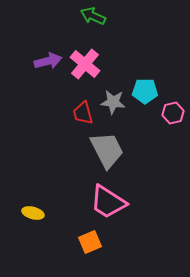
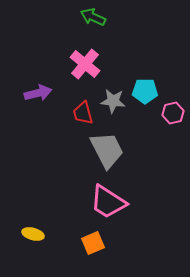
green arrow: moved 1 px down
purple arrow: moved 10 px left, 32 px down
gray star: moved 1 px up
yellow ellipse: moved 21 px down
orange square: moved 3 px right, 1 px down
